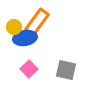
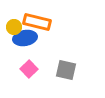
orange rectangle: rotated 68 degrees clockwise
